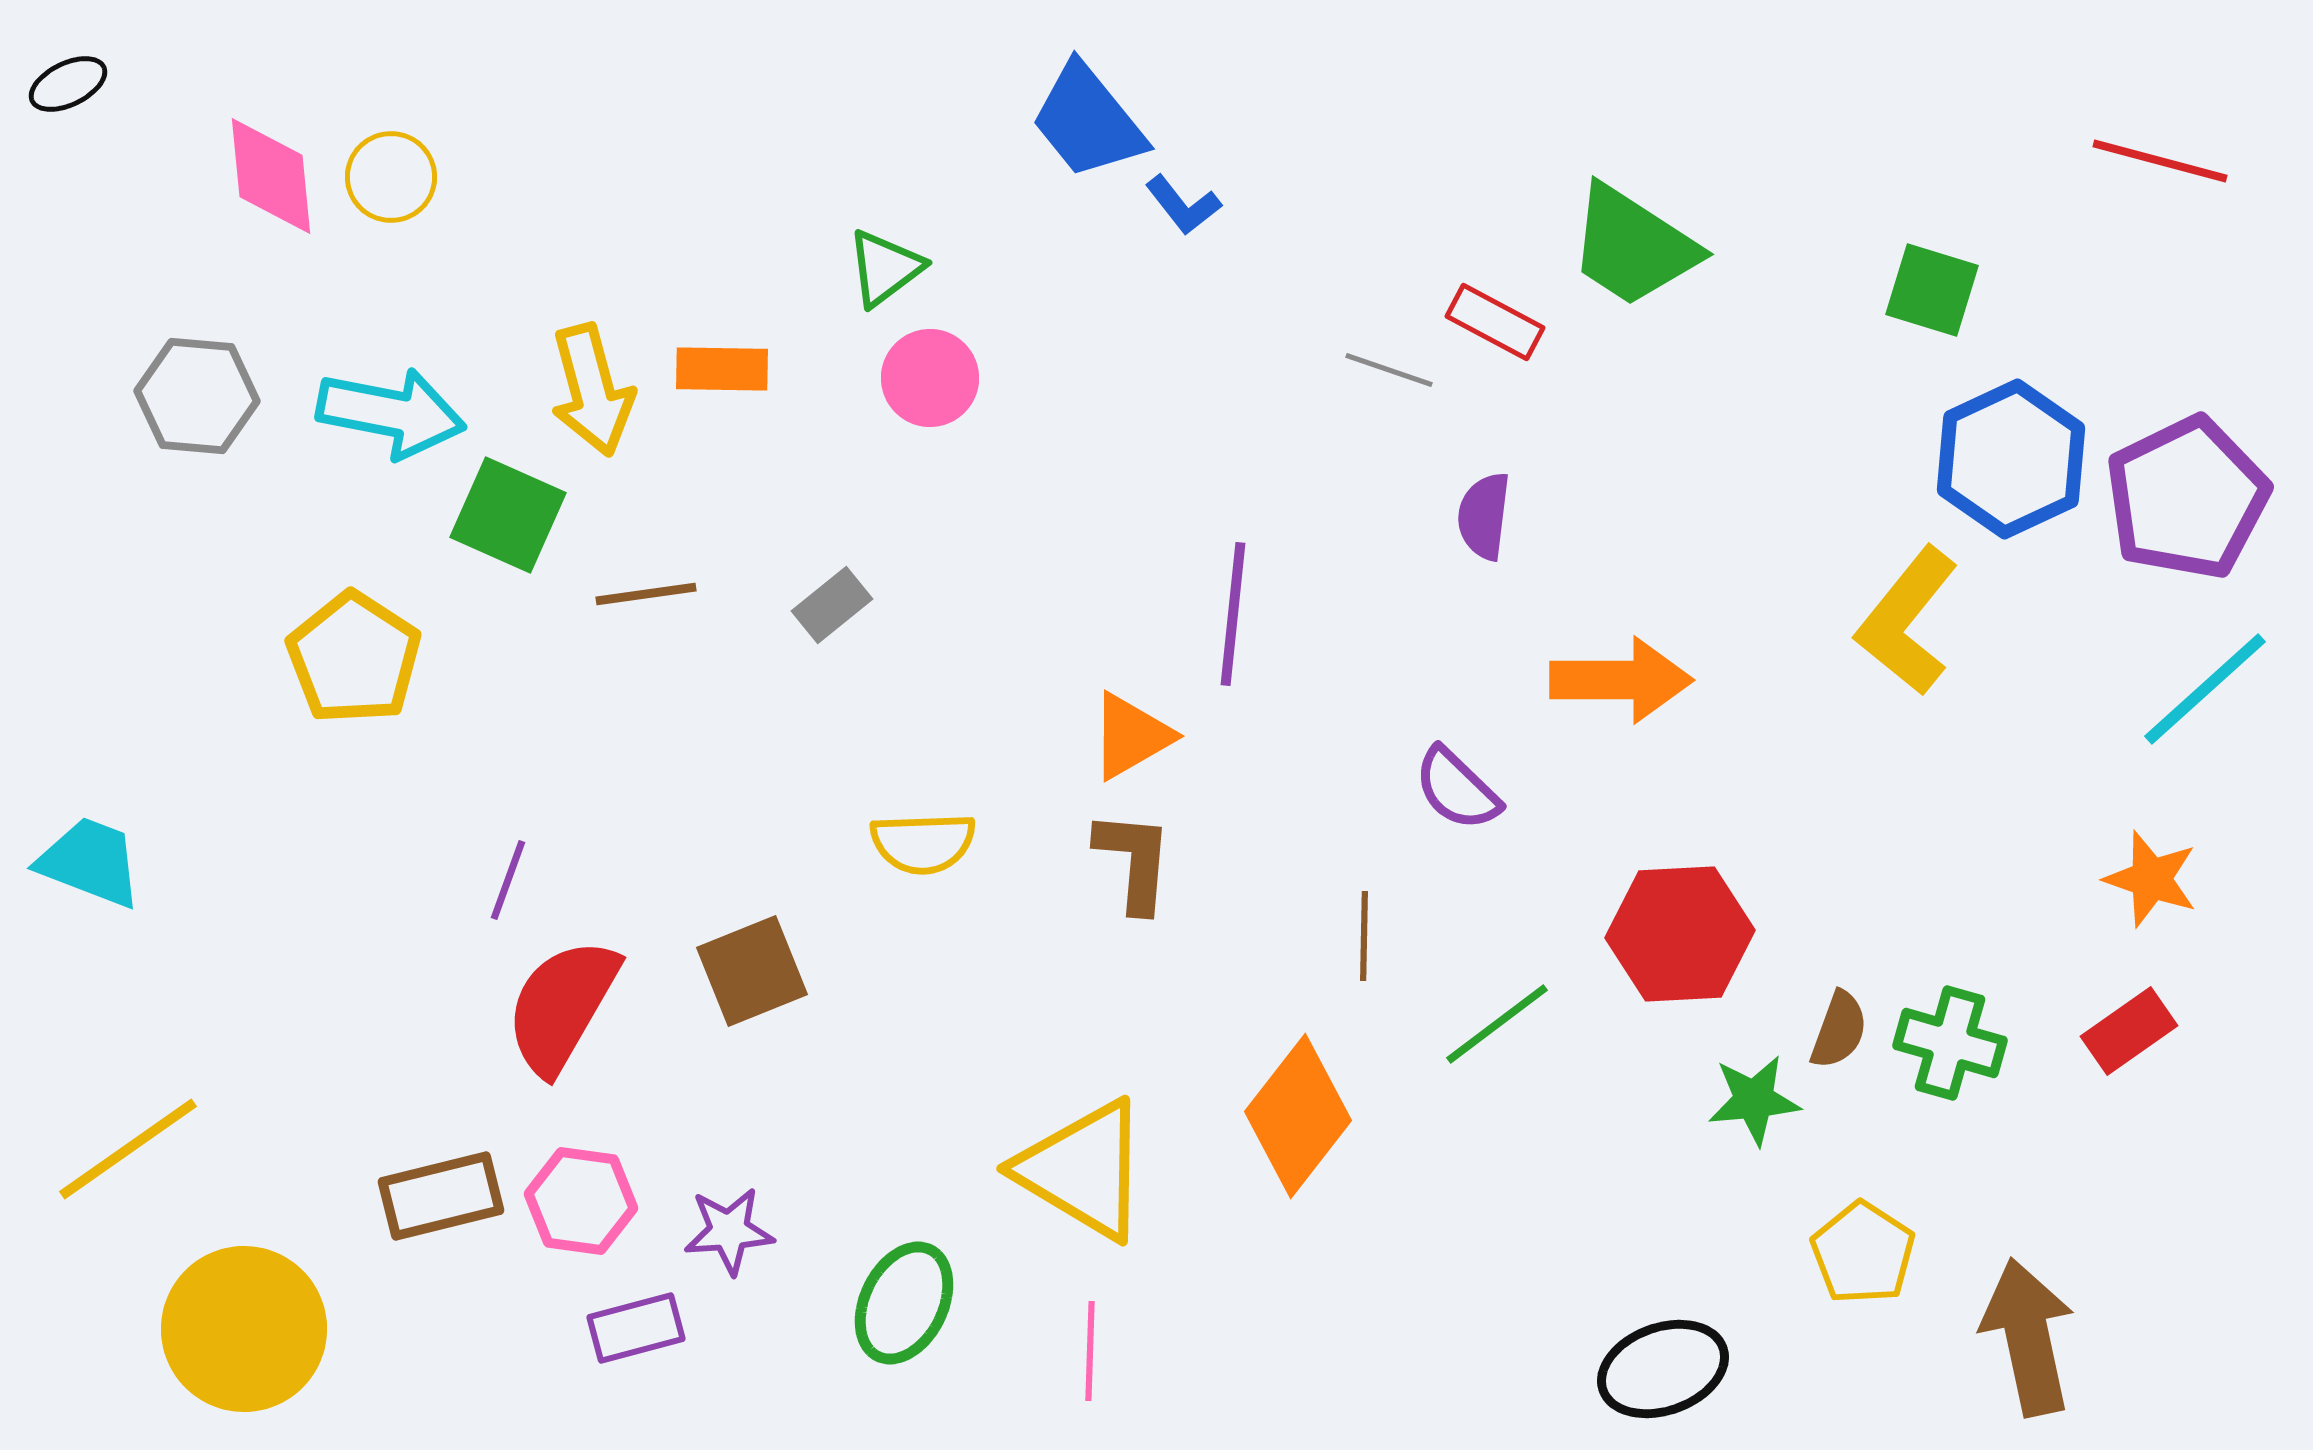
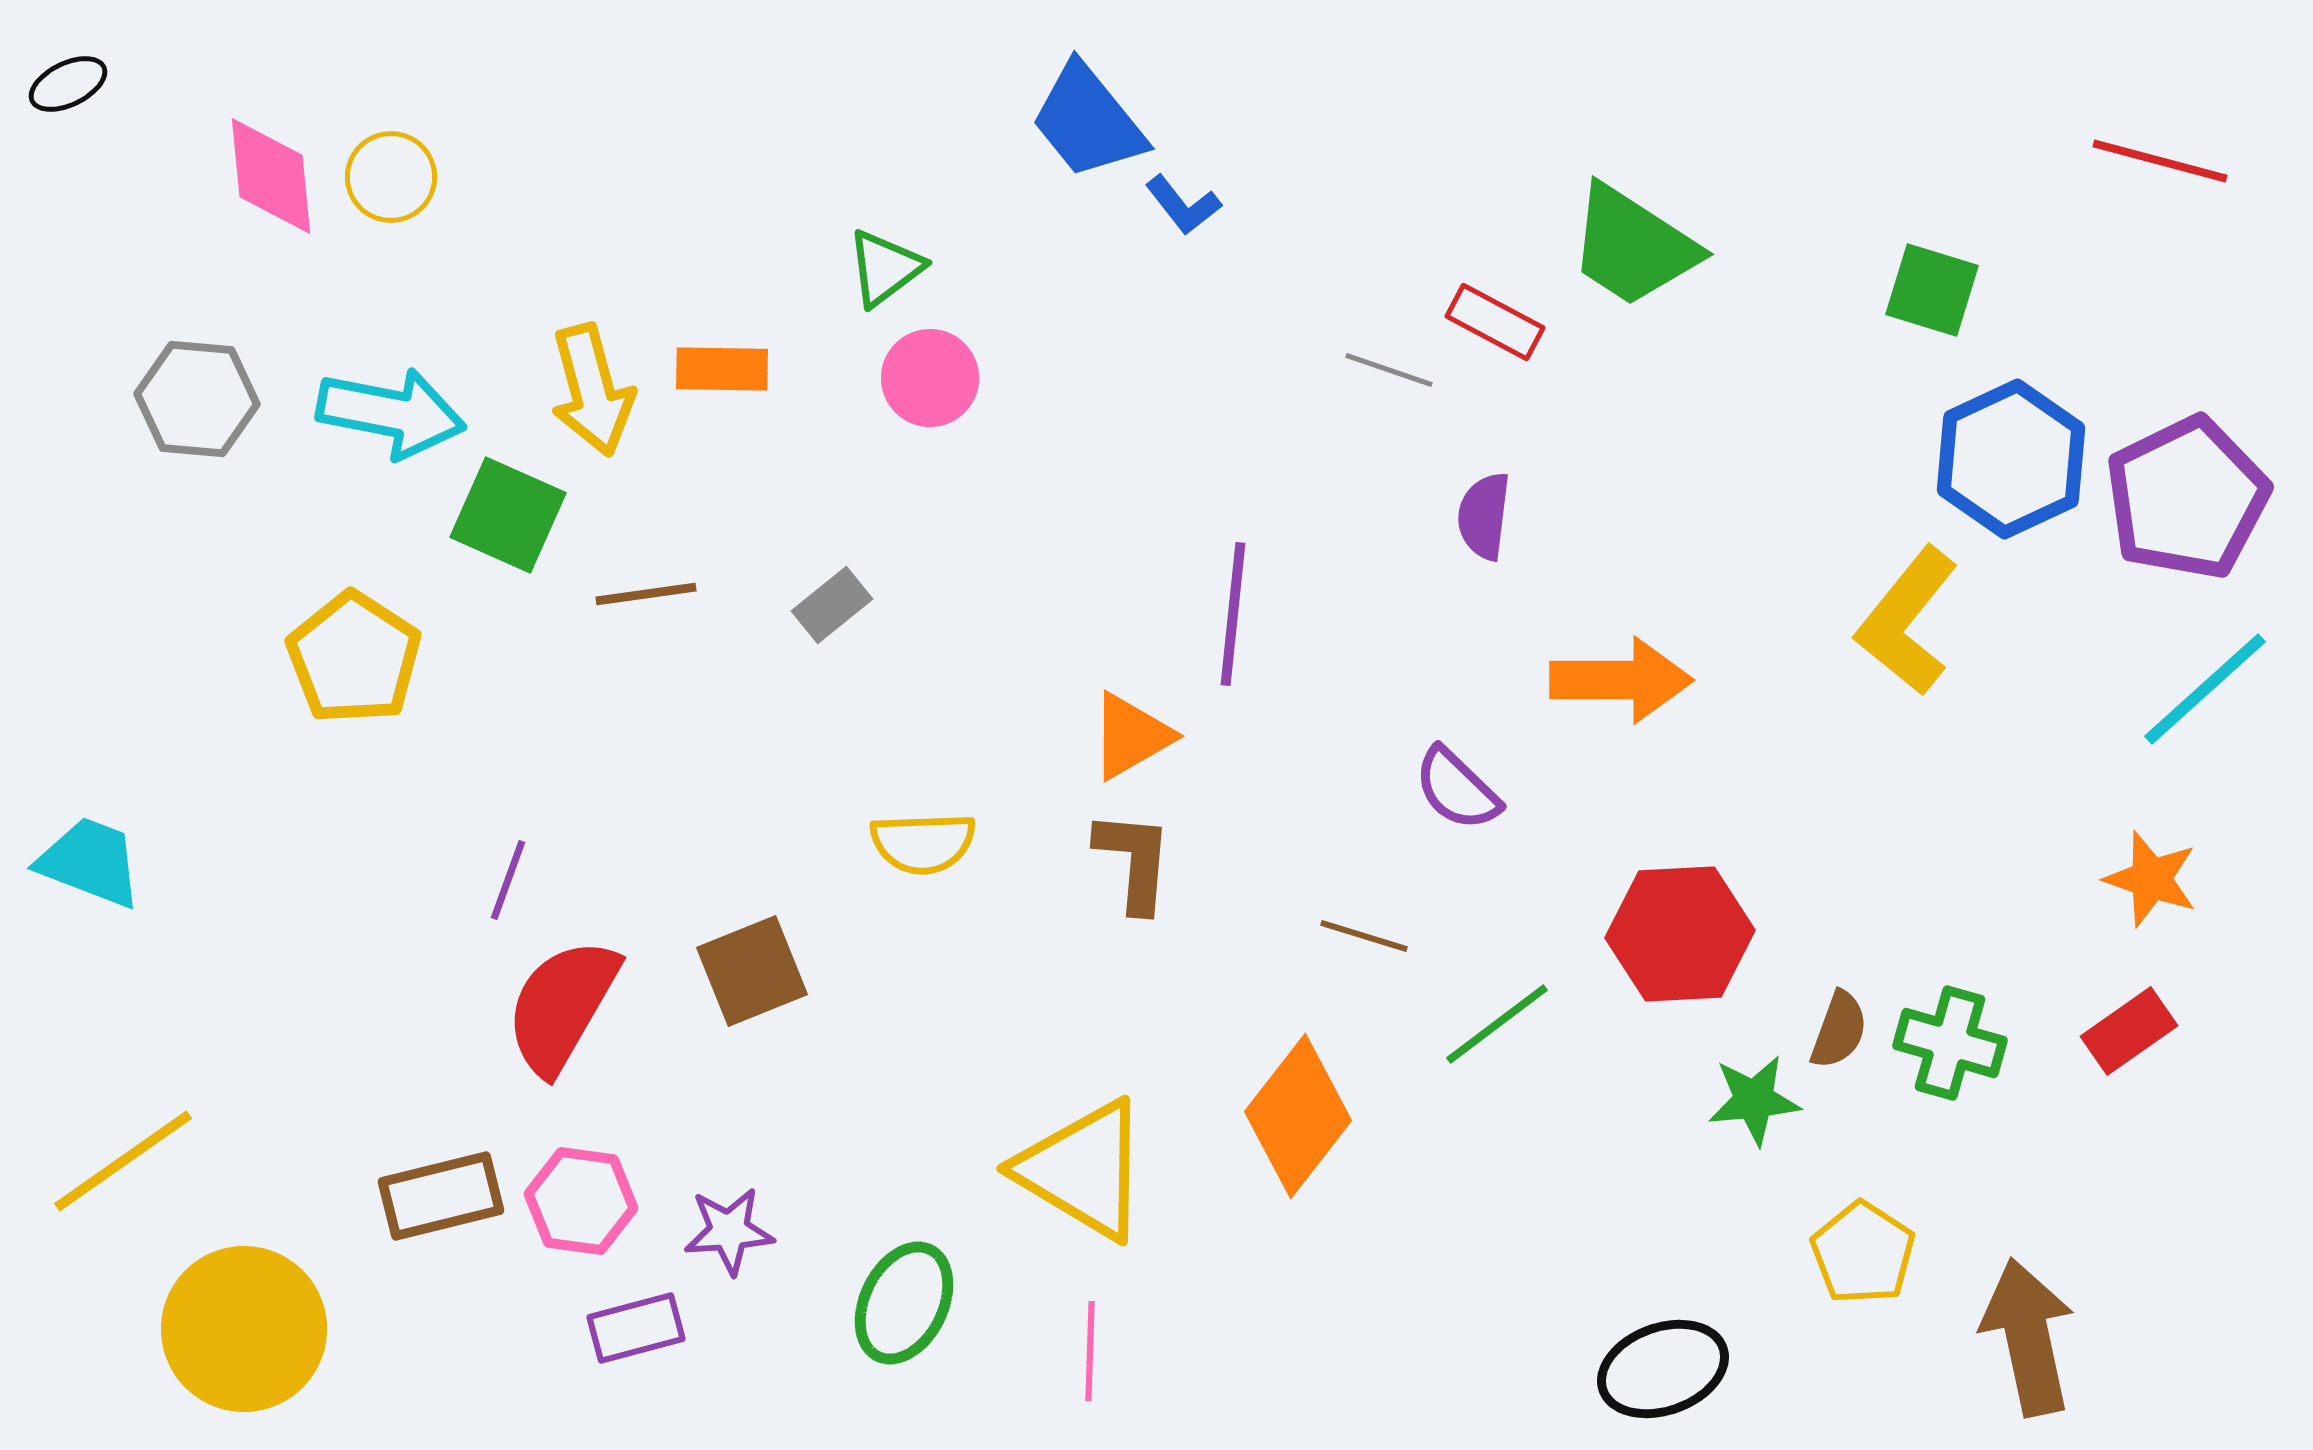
gray hexagon at (197, 396): moved 3 px down
brown line at (1364, 936): rotated 74 degrees counterclockwise
yellow line at (128, 1149): moved 5 px left, 12 px down
